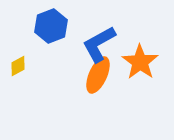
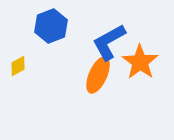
blue L-shape: moved 10 px right, 2 px up
